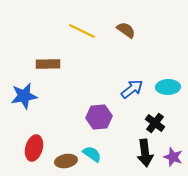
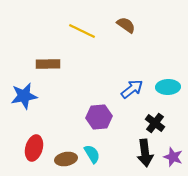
brown semicircle: moved 5 px up
cyan semicircle: rotated 24 degrees clockwise
brown ellipse: moved 2 px up
